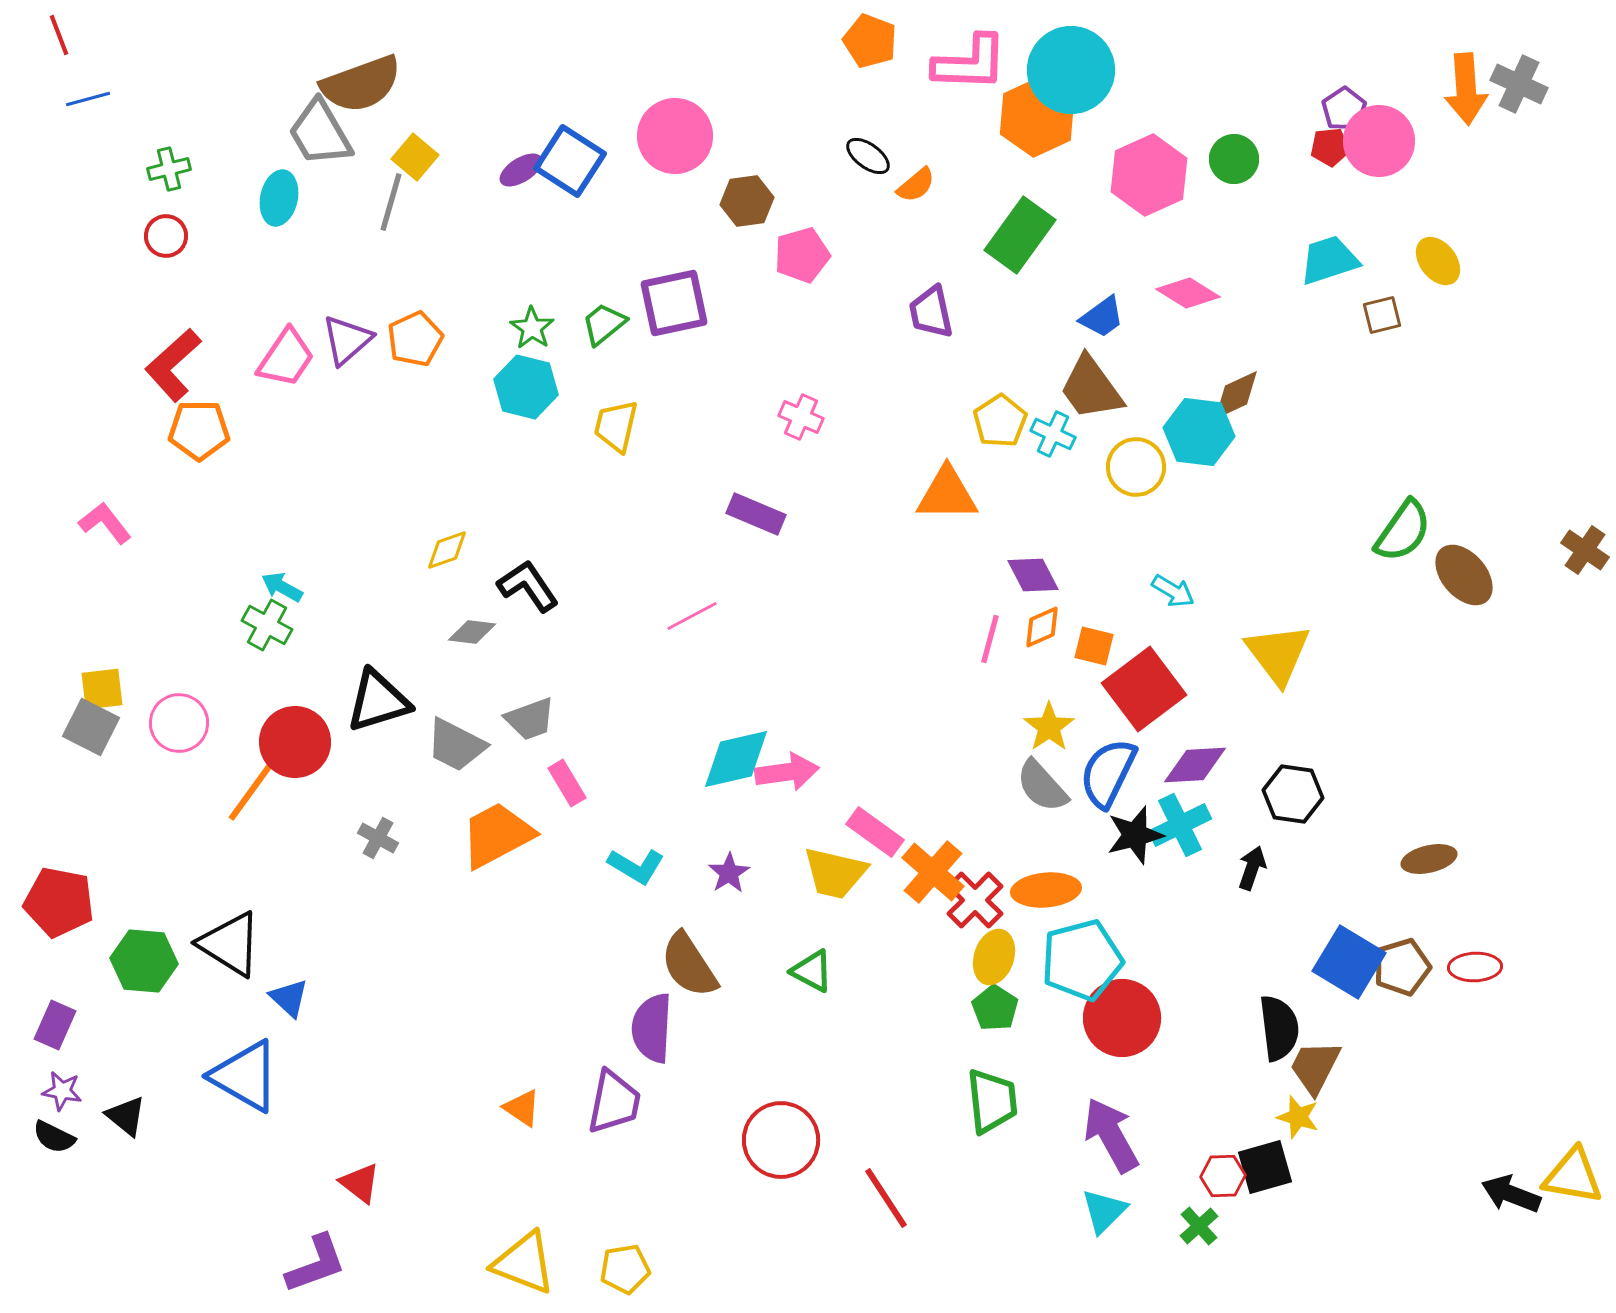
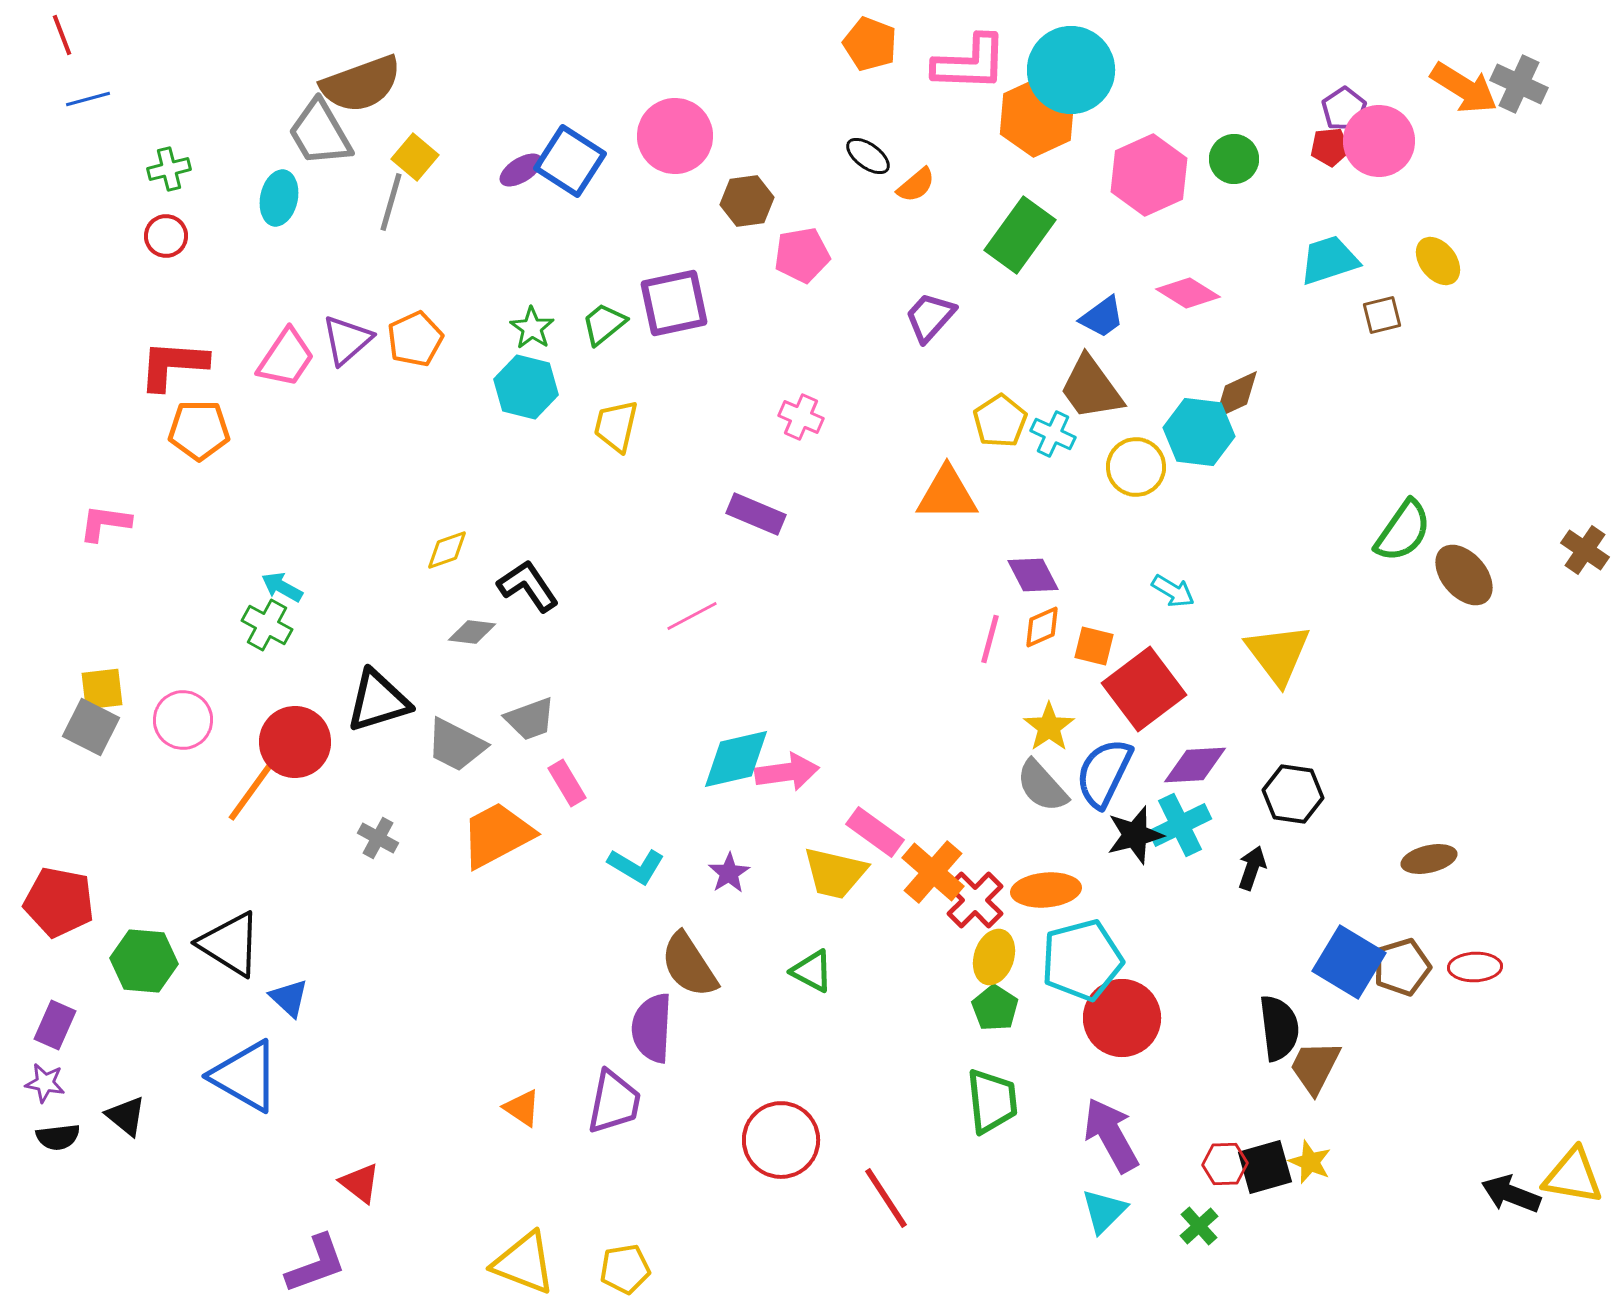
red line at (59, 35): moved 3 px right
orange pentagon at (870, 41): moved 3 px down
orange arrow at (1466, 89): moved 2 px left, 1 px up; rotated 54 degrees counterclockwise
pink pentagon at (802, 255): rotated 6 degrees clockwise
purple trapezoid at (931, 312): moved 1 px left, 5 px down; rotated 54 degrees clockwise
red L-shape at (173, 365): rotated 46 degrees clockwise
pink L-shape at (105, 523): rotated 44 degrees counterclockwise
pink circle at (179, 723): moved 4 px right, 3 px up
blue semicircle at (1108, 773): moved 4 px left
purple star at (62, 1091): moved 17 px left, 8 px up
yellow star at (1298, 1117): moved 12 px right, 45 px down; rotated 6 degrees clockwise
black semicircle at (54, 1137): moved 4 px right; rotated 33 degrees counterclockwise
red hexagon at (1223, 1176): moved 2 px right, 12 px up
